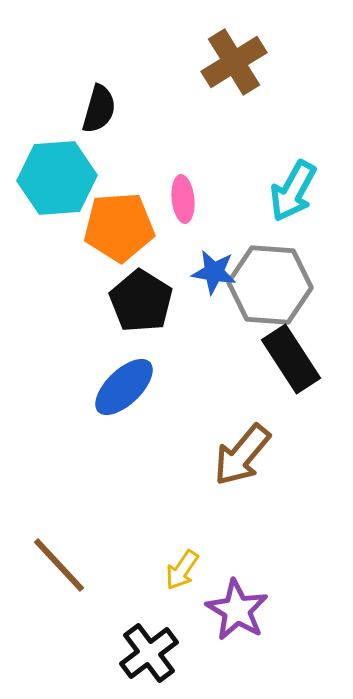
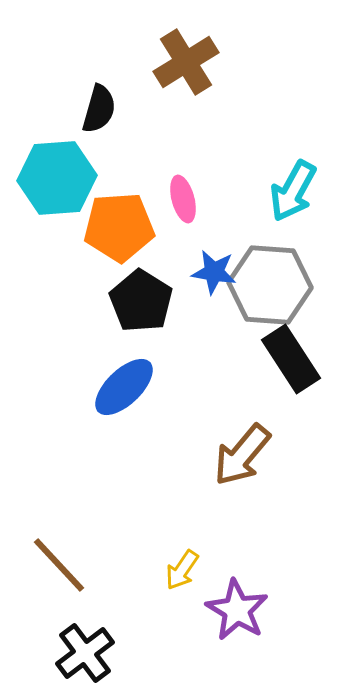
brown cross: moved 48 px left
pink ellipse: rotated 9 degrees counterclockwise
black cross: moved 64 px left
